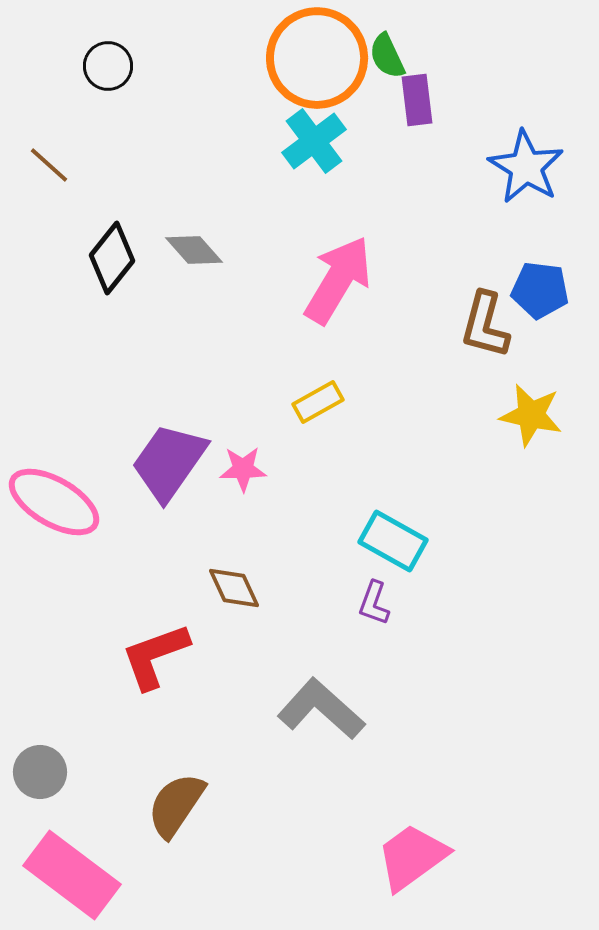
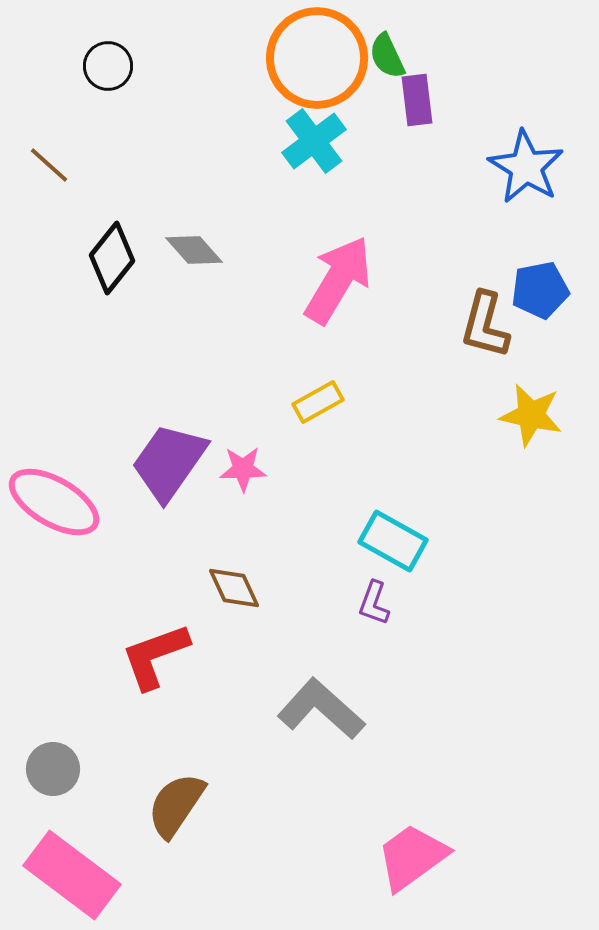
blue pentagon: rotated 18 degrees counterclockwise
gray circle: moved 13 px right, 3 px up
